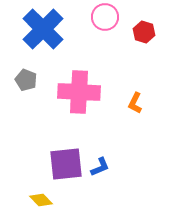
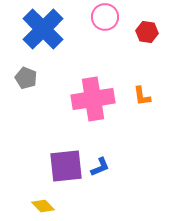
red hexagon: moved 3 px right; rotated 10 degrees counterclockwise
gray pentagon: moved 2 px up
pink cross: moved 14 px right, 7 px down; rotated 12 degrees counterclockwise
orange L-shape: moved 7 px right, 7 px up; rotated 35 degrees counterclockwise
purple square: moved 2 px down
yellow diamond: moved 2 px right, 6 px down
